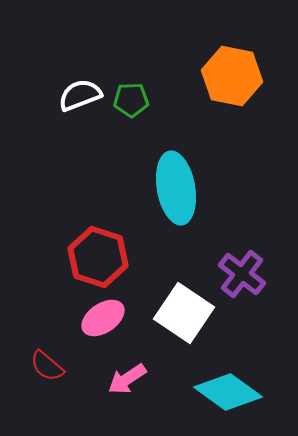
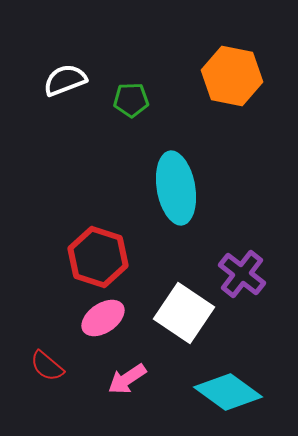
white semicircle: moved 15 px left, 15 px up
